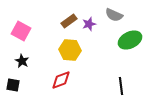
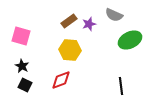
pink square: moved 5 px down; rotated 12 degrees counterclockwise
black star: moved 5 px down
black square: moved 12 px right; rotated 16 degrees clockwise
